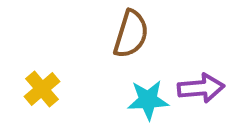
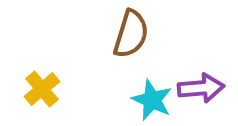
cyan star: moved 4 px right; rotated 27 degrees clockwise
